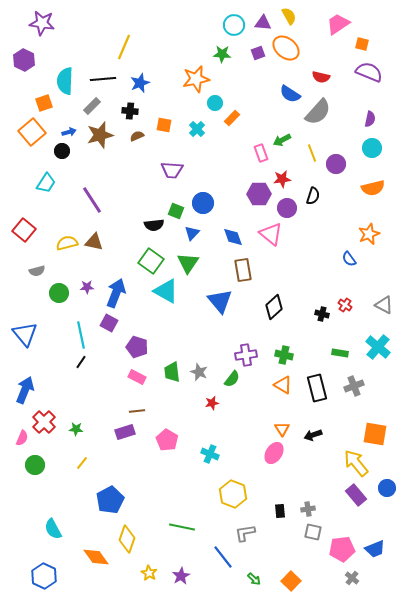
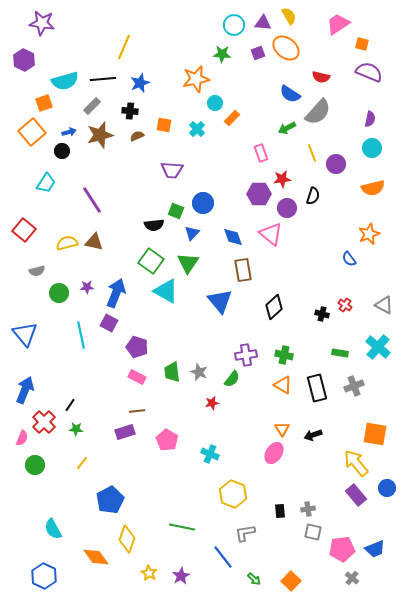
cyan semicircle at (65, 81): rotated 108 degrees counterclockwise
green arrow at (282, 140): moved 5 px right, 12 px up
black line at (81, 362): moved 11 px left, 43 px down
